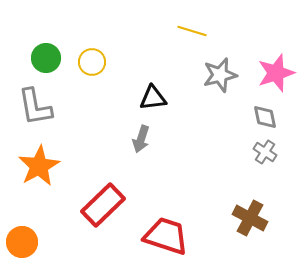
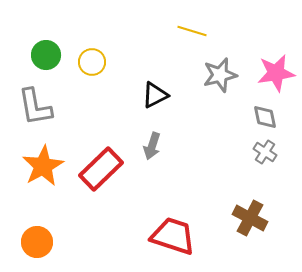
green circle: moved 3 px up
pink star: rotated 9 degrees clockwise
black triangle: moved 2 px right, 3 px up; rotated 20 degrees counterclockwise
gray arrow: moved 11 px right, 7 px down
orange star: moved 4 px right
red rectangle: moved 2 px left, 36 px up
red trapezoid: moved 7 px right
orange circle: moved 15 px right
